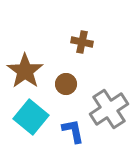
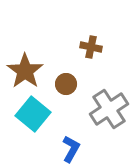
brown cross: moved 9 px right, 5 px down
cyan square: moved 2 px right, 3 px up
blue L-shape: moved 2 px left, 18 px down; rotated 40 degrees clockwise
